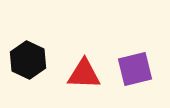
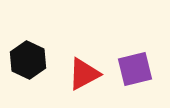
red triangle: rotated 30 degrees counterclockwise
